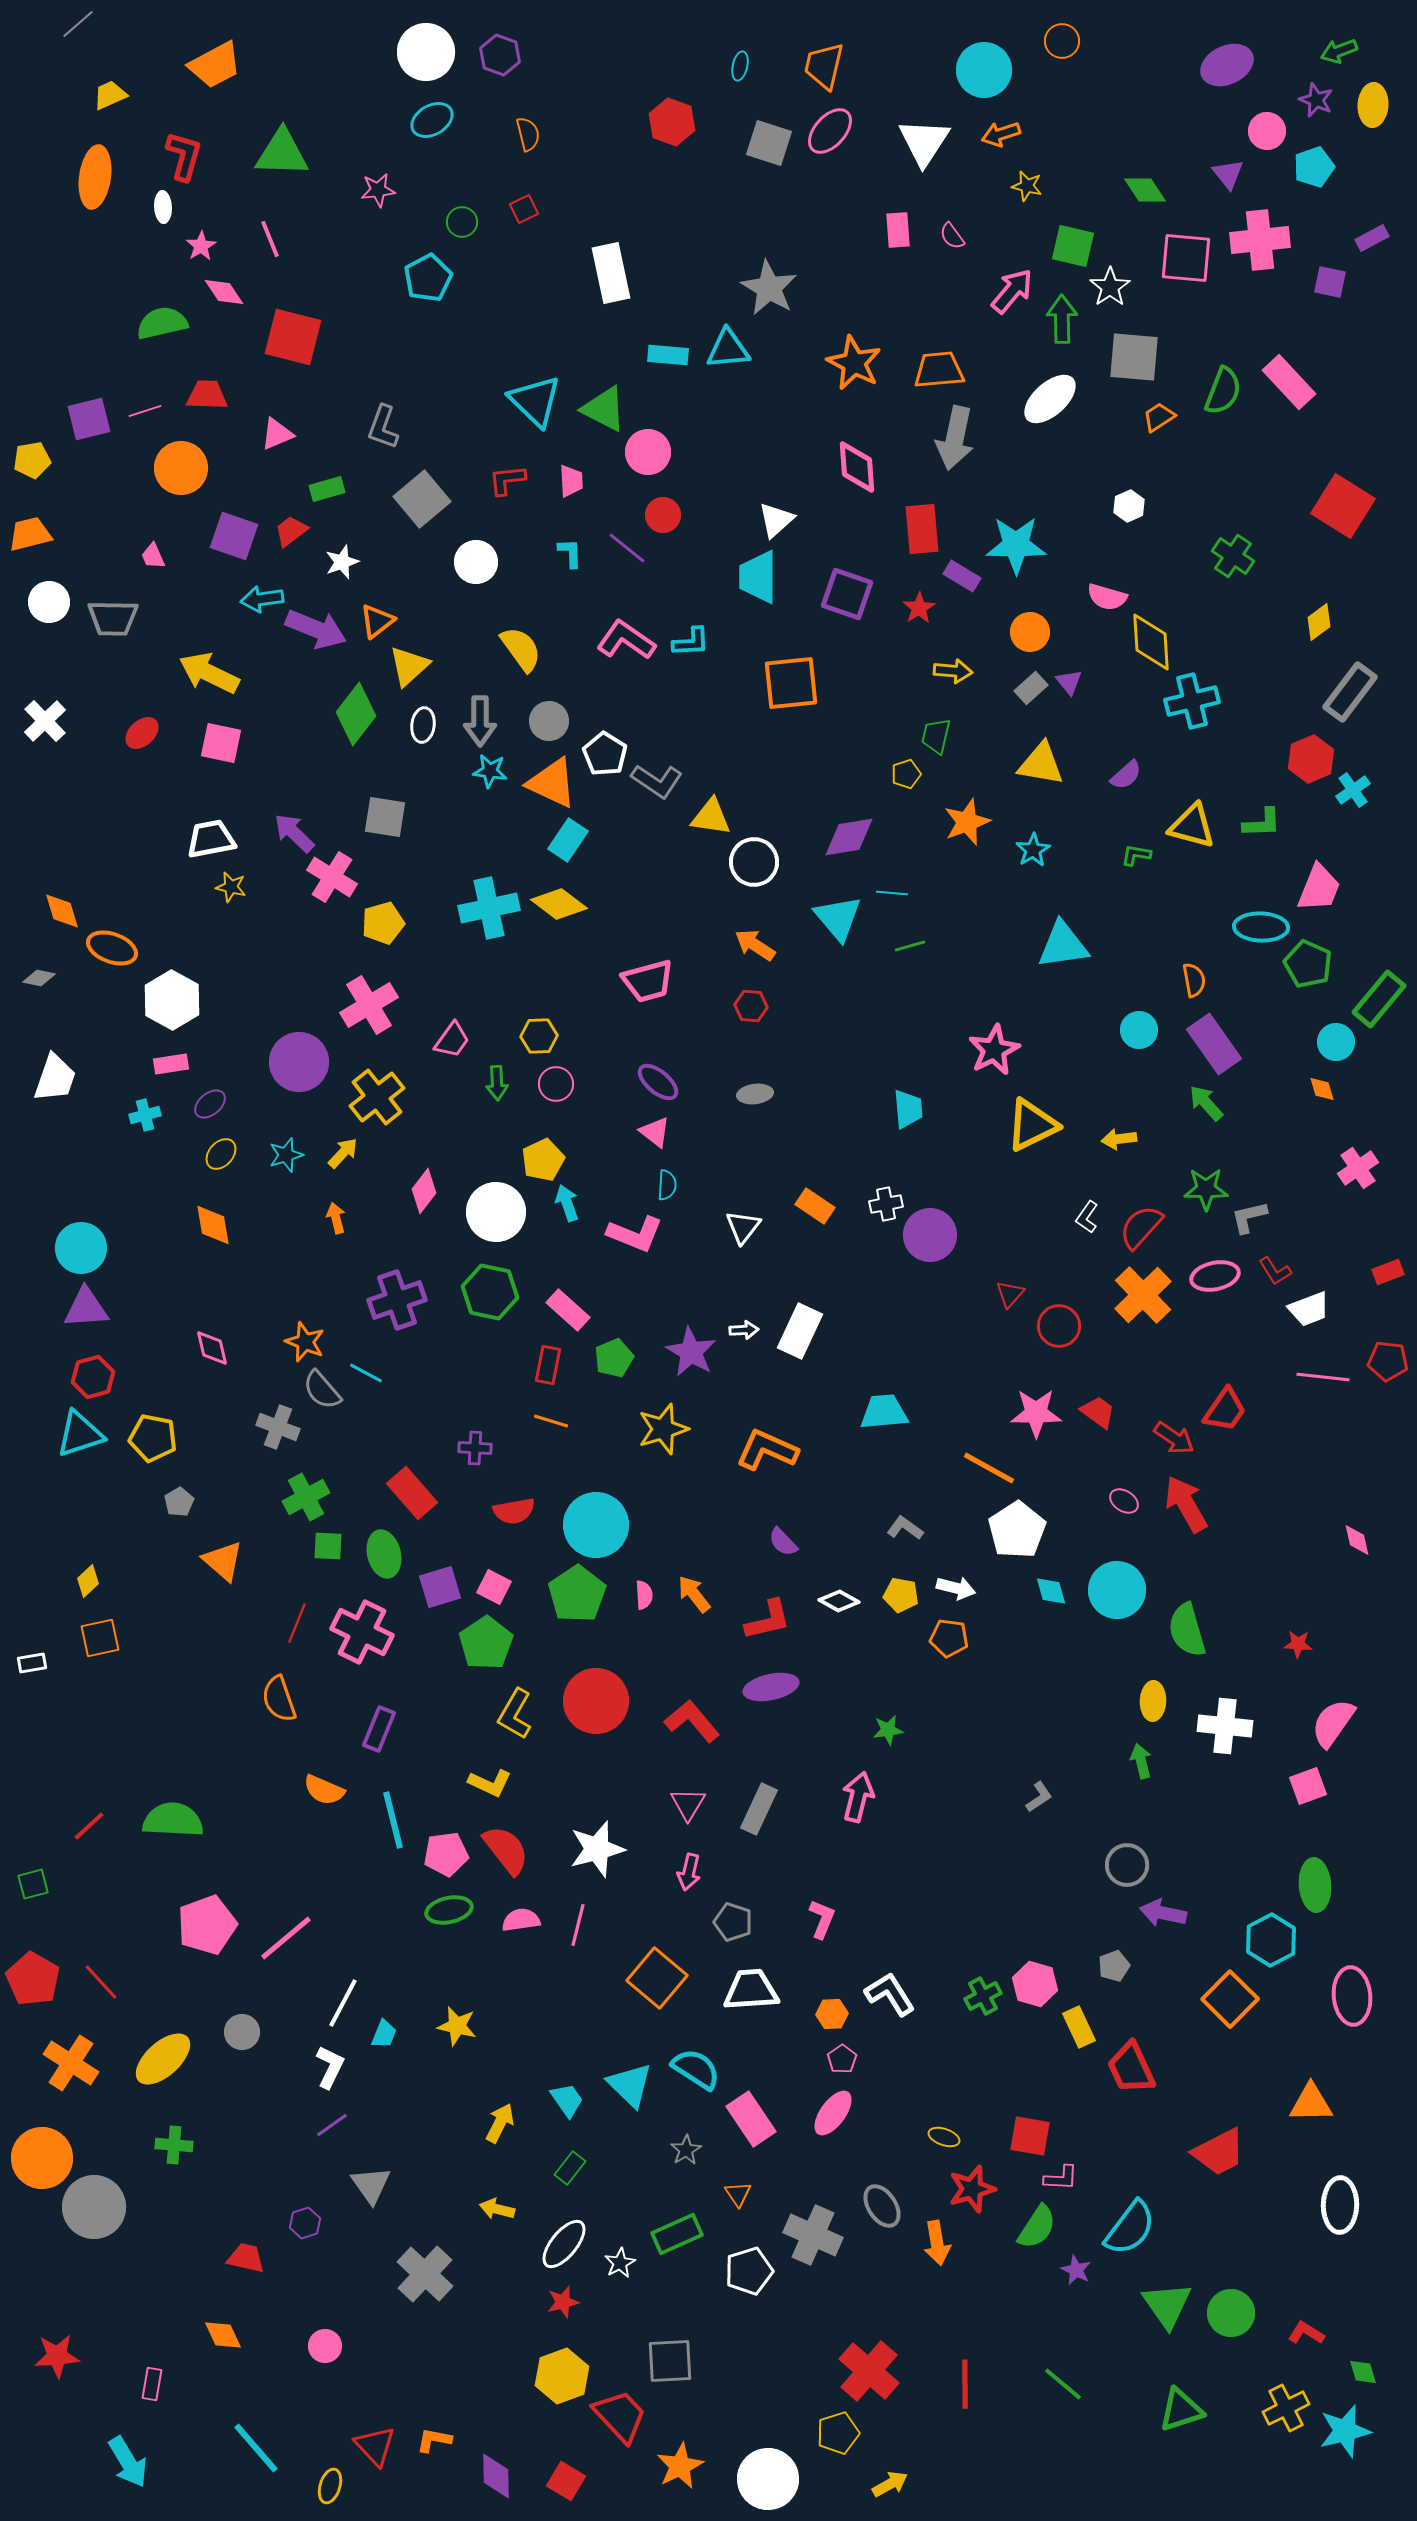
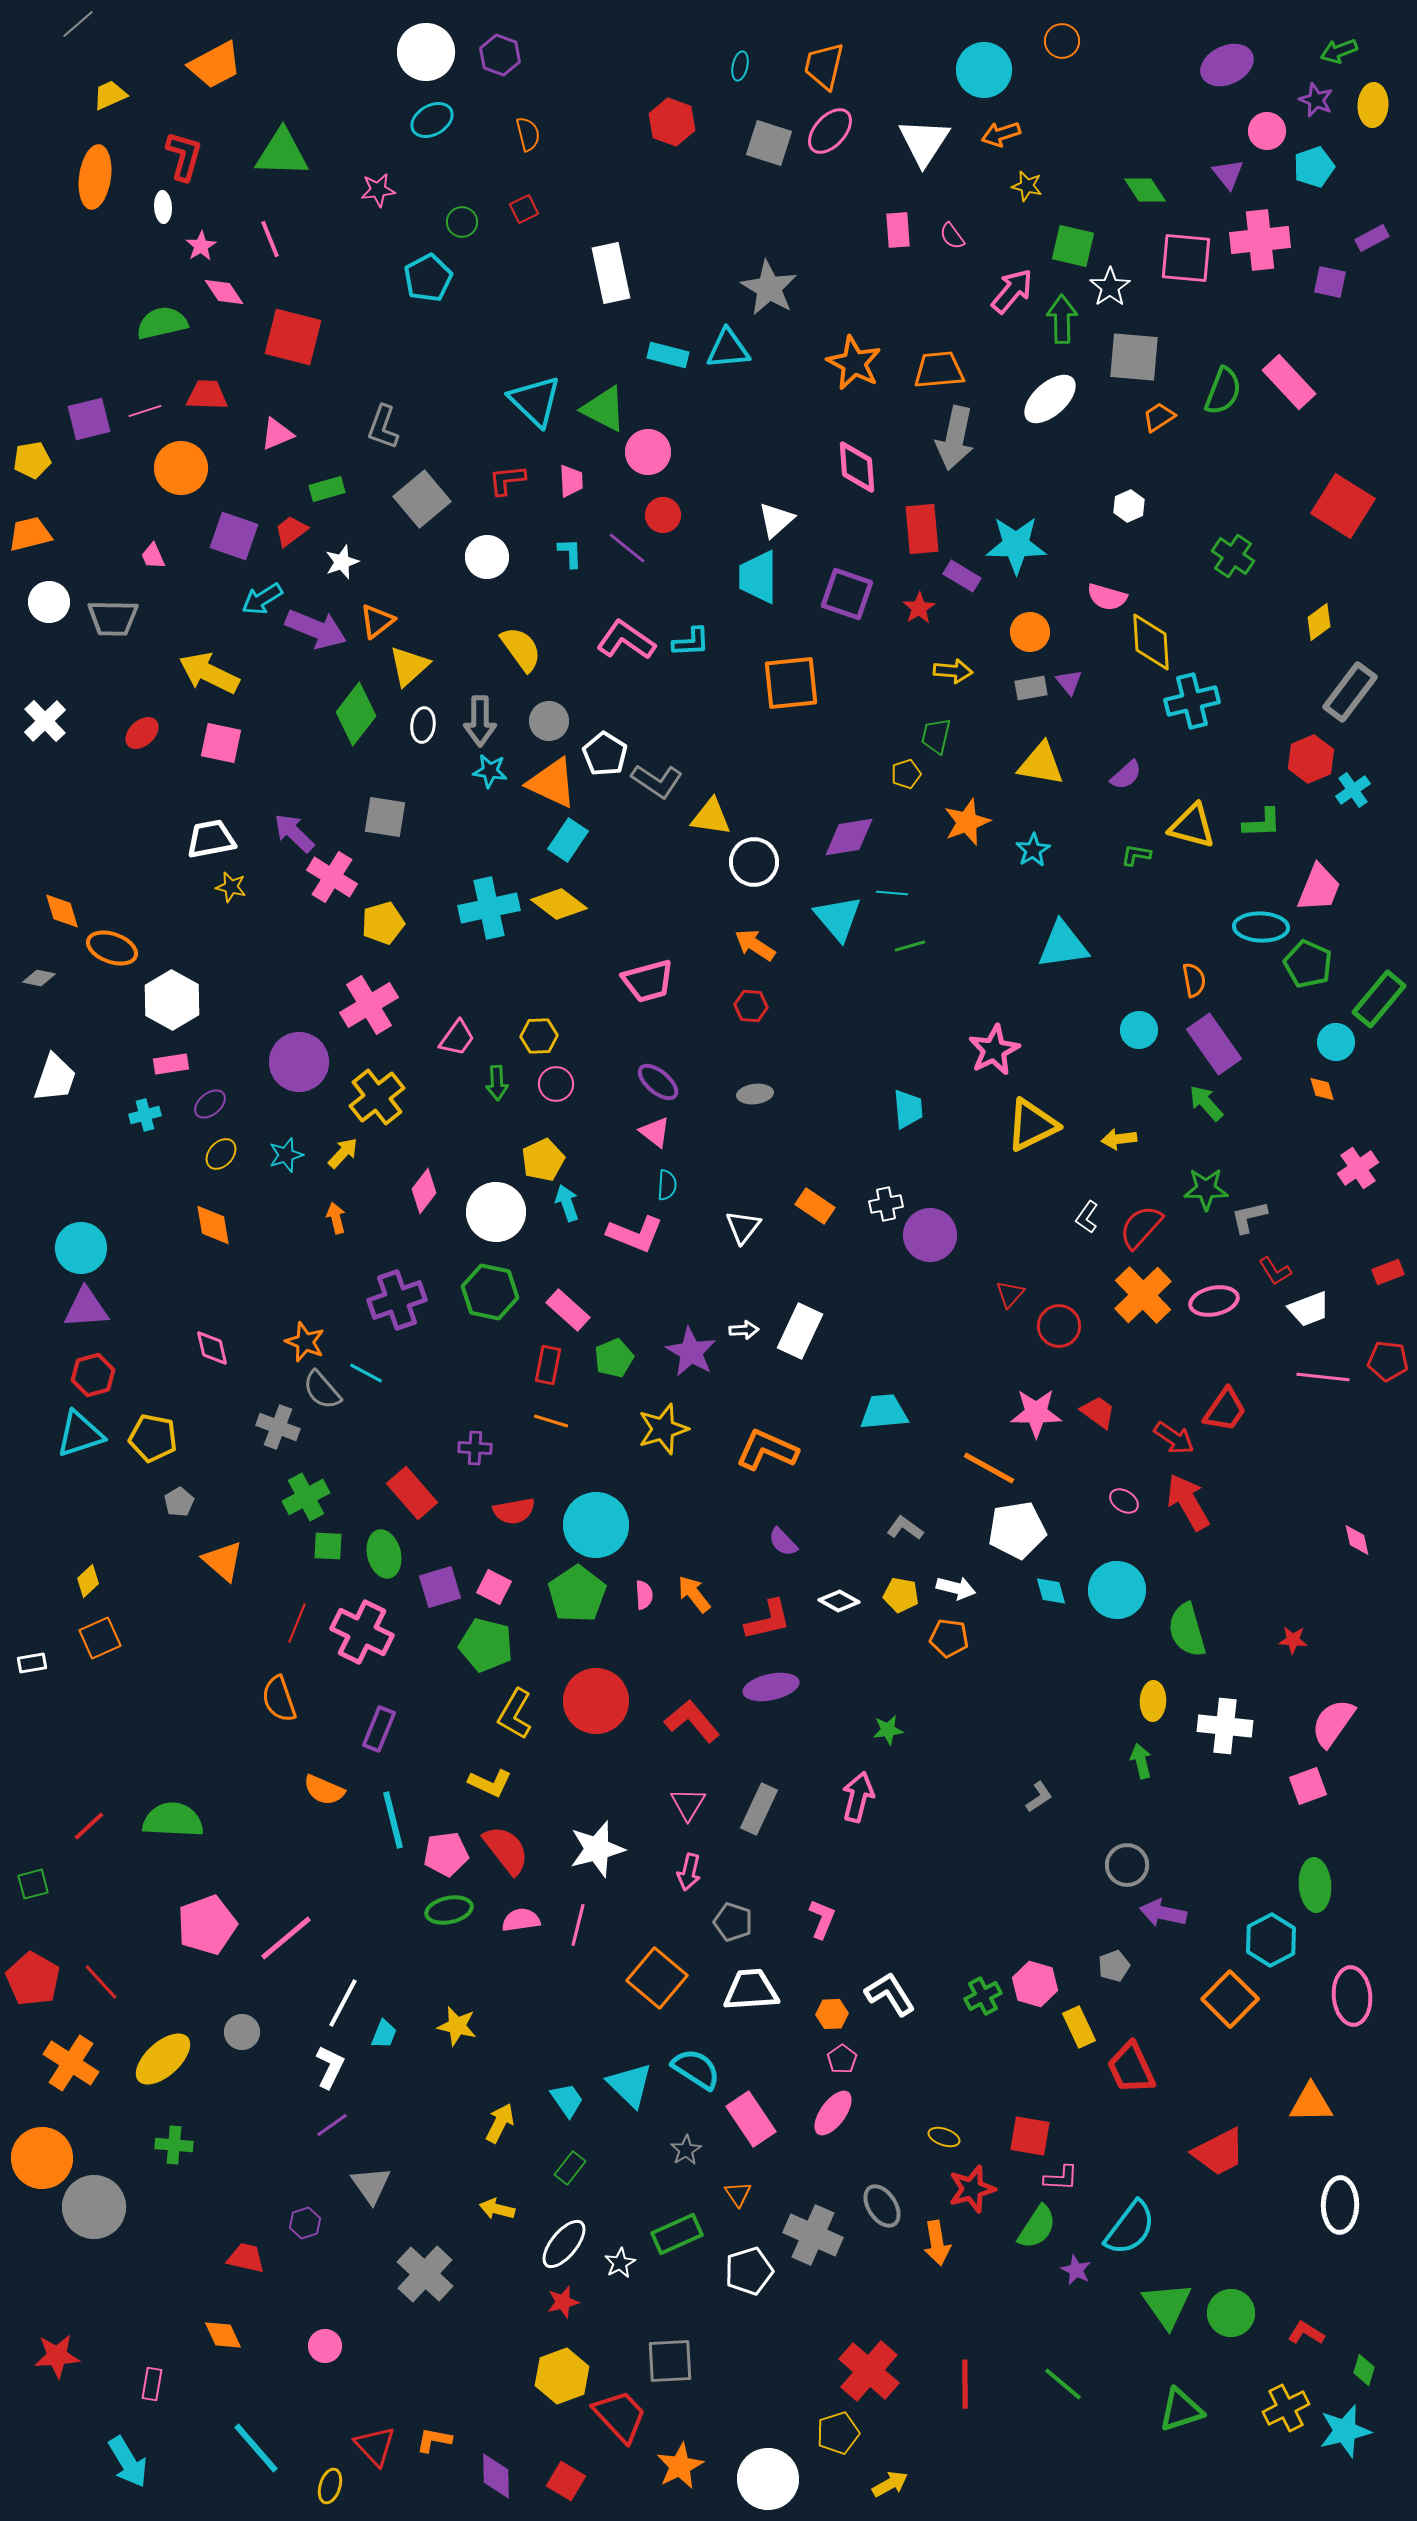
cyan rectangle at (668, 355): rotated 9 degrees clockwise
white circle at (476, 562): moved 11 px right, 5 px up
cyan arrow at (262, 599): rotated 24 degrees counterclockwise
gray rectangle at (1031, 688): rotated 32 degrees clockwise
pink trapezoid at (452, 1040): moved 5 px right, 2 px up
pink ellipse at (1215, 1276): moved 1 px left, 25 px down
red hexagon at (93, 1377): moved 2 px up
red arrow at (1186, 1504): moved 2 px right, 2 px up
white pentagon at (1017, 1530): rotated 24 degrees clockwise
orange square at (100, 1638): rotated 12 degrees counterclockwise
green pentagon at (486, 1643): moved 2 px down; rotated 24 degrees counterclockwise
red star at (1298, 1644): moved 5 px left, 4 px up
green diamond at (1363, 2372): moved 1 px right, 2 px up; rotated 32 degrees clockwise
